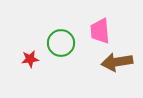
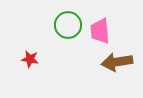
green circle: moved 7 px right, 18 px up
red star: rotated 18 degrees clockwise
